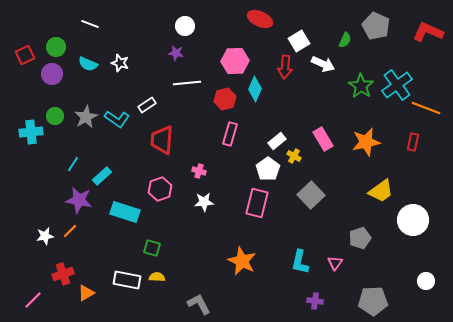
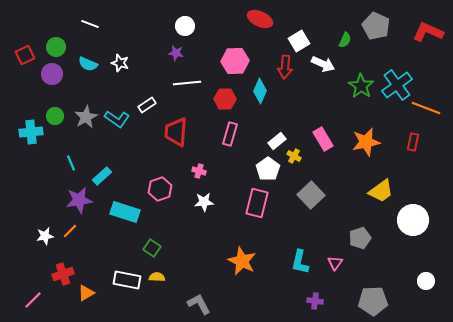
cyan diamond at (255, 89): moved 5 px right, 2 px down
red hexagon at (225, 99): rotated 15 degrees clockwise
red trapezoid at (162, 140): moved 14 px right, 8 px up
cyan line at (73, 164): moved 2 px left, 1 px up; rotated 56 degrees counterclockwise
purple star at (79, 200): rotated 20 degrees counterclockwise
green square at (152, 248): rotated 18 degrees clockwise
